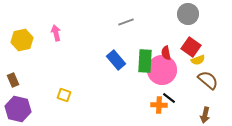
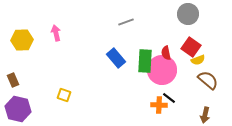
yellow hexagon: rotated 10 degrees clockwise
blue rectangle: moved 2 px up
